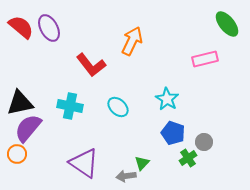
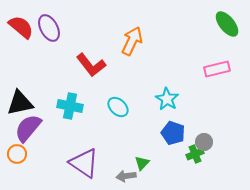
pink rectangle: moved 12 px right, 10 px down
green cross: moved 7 px right, 4 px up; rotated 12 degrees clockwise
